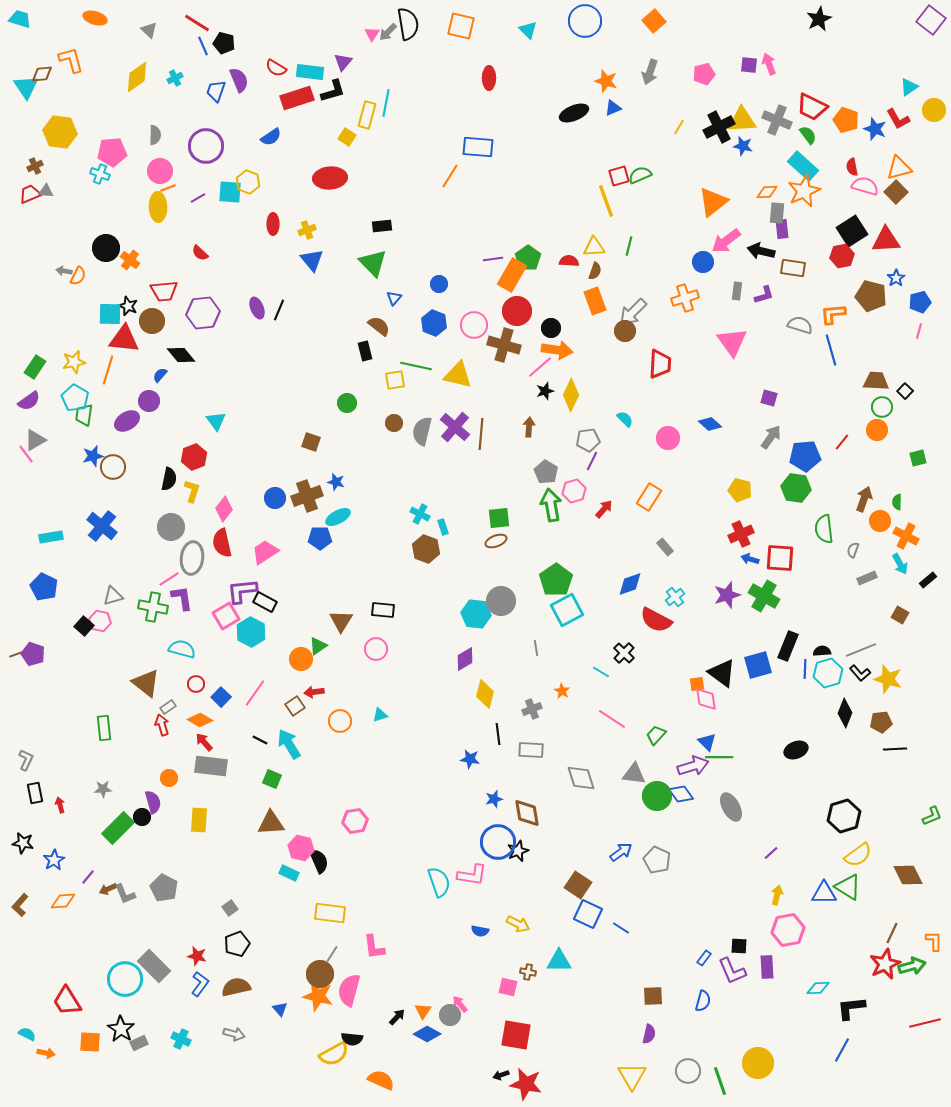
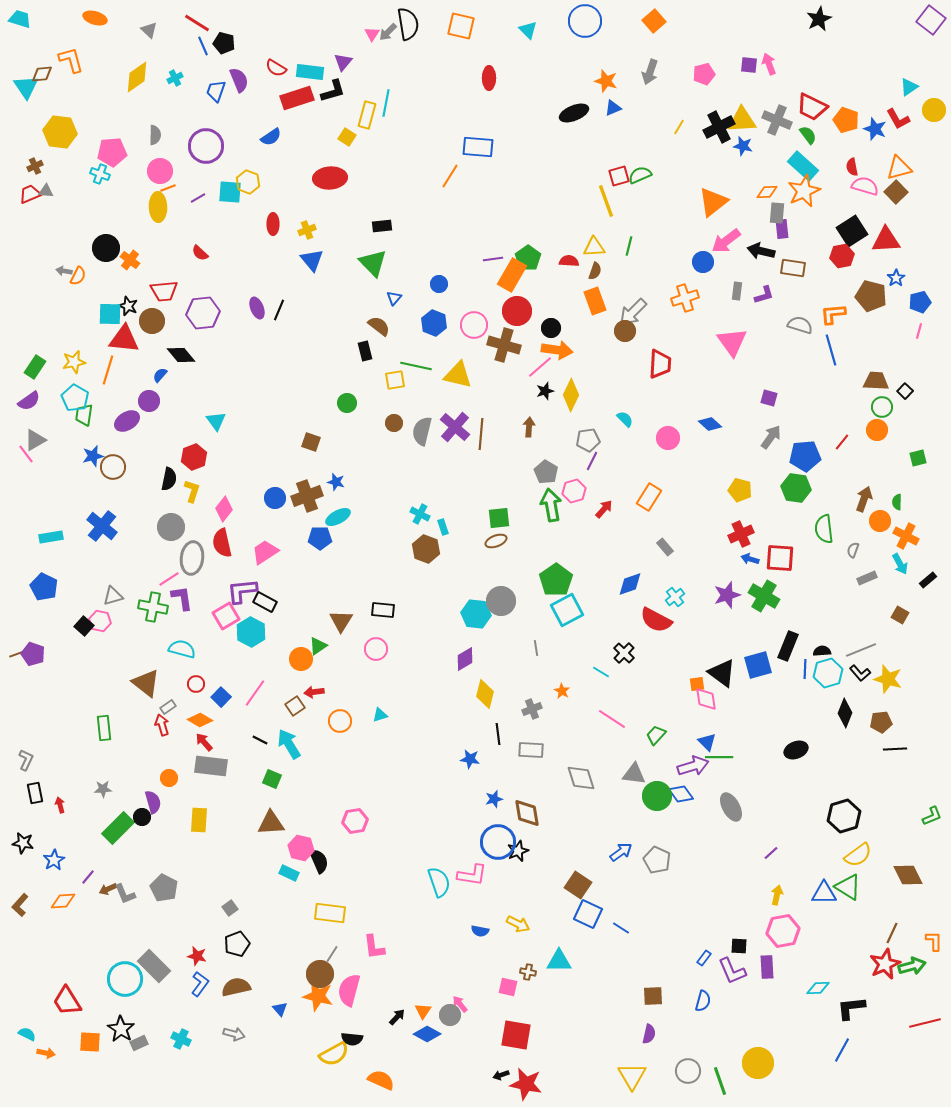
pink hexagon at (788, 930): moved 5 px left, 1 px down
